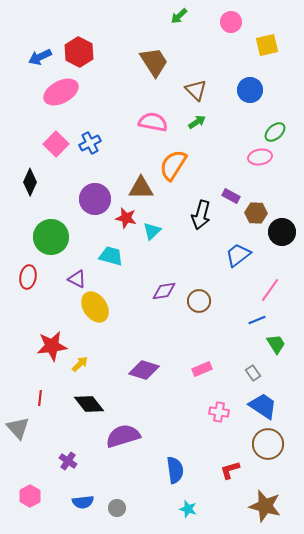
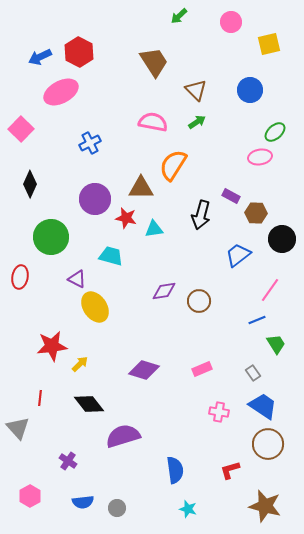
yellow square at (267, 45): moved 2 px right, 1 px up
pink square at (56, 144): moved 35 px left, 15 px up
black diamond at (30, 182): moved 2 px down
cyan triangle at (152, 231): moved 2 px right, 2 px up; rotated 36 degrees clockwise
black circle at (282, 232): moved 7 px down
red ellipse at (28, 277): moved 8 px left
